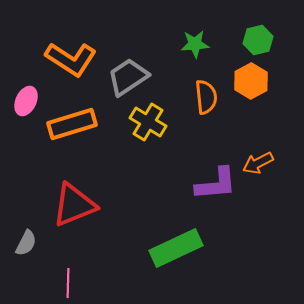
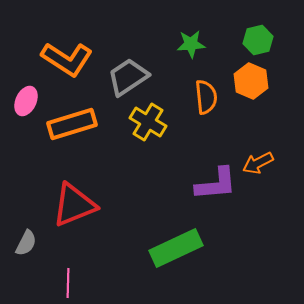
green star: moved 4 px left
orange L-shape: moved 4 px left
orange hexagon: rotated 8 degrees counterclockwise
